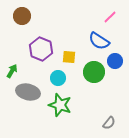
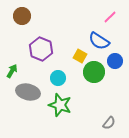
yellow square: moved 11 px right, 1 px up; rotated 24 degrees clockwise
